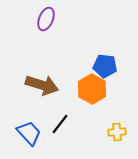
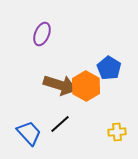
purple ellipse: moved 4 px left, 15 px down
blue pentagon: moved 4 px right, 2 px down; rotated 25 degrees clockwise
brown arrow: moved 18 px right
orange hexagon: moved 6 px left, 3 px up
black line: rotated 10 degrees clockwise
